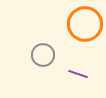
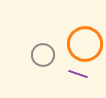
orange circle: moved 20 px down
